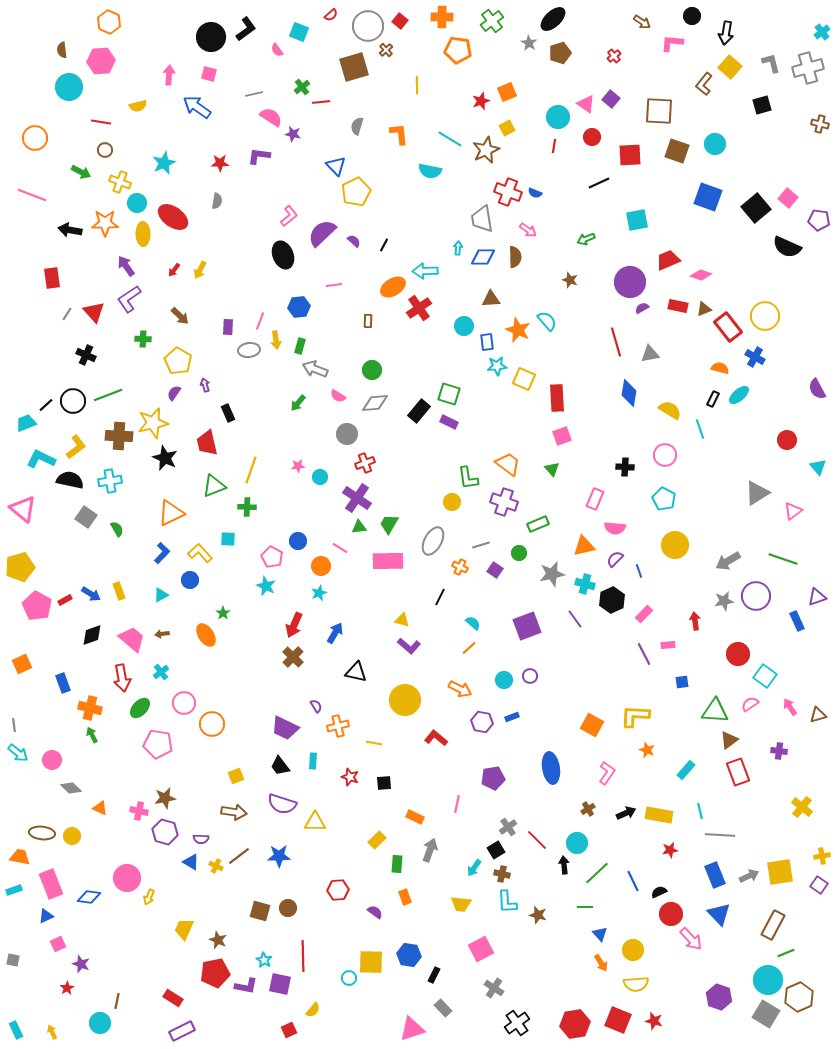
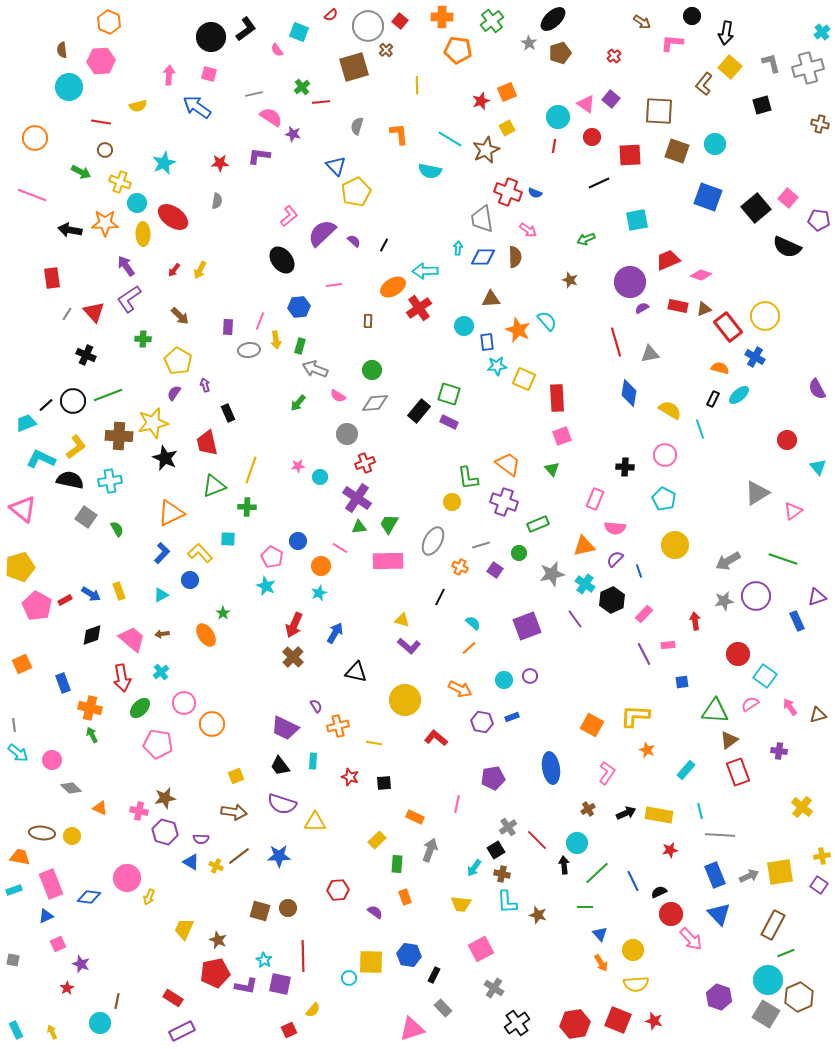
black ellipse at (283, 255): moved 1 px left, 5 px down; rotated 16 degrees counterclockwise
cyan cross at (585, 584): rotated 18 degrees clockwise
